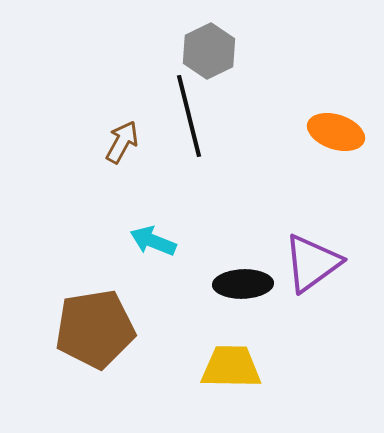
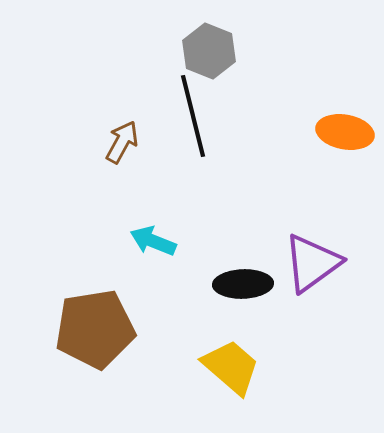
gray hexagon: rotated 12 degrees counterclockwise
black line: moved 4 px right
orange ellipse: moved 9 px right; rotated 8 degrees counterclockwise
yellow trapezoid: rotated 40 degrees clockwise
